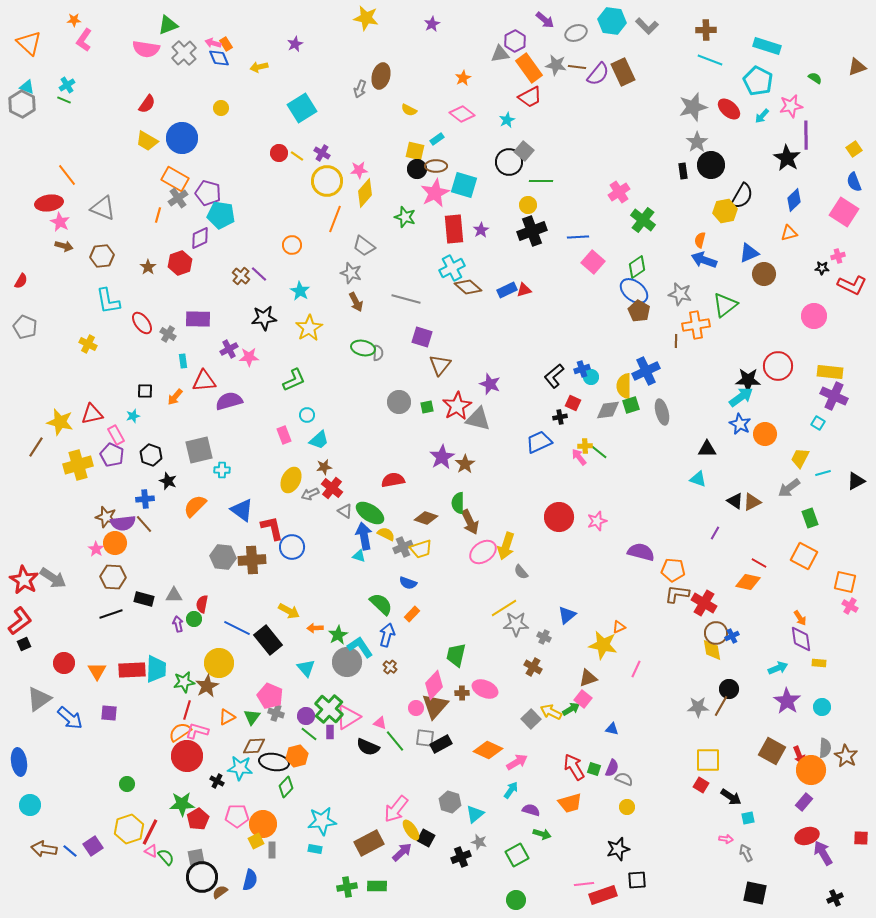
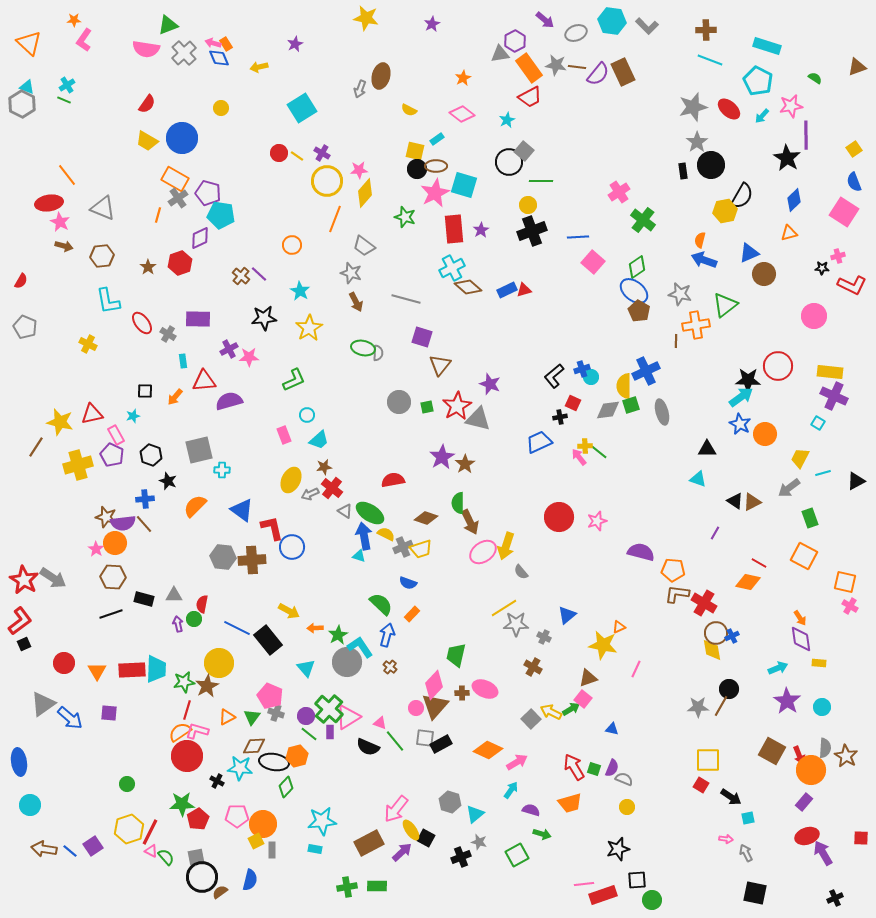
gray triangle at (39, 699): moved 4 px right, 5 px down
green circle at (516, 900): moved 136 px right
